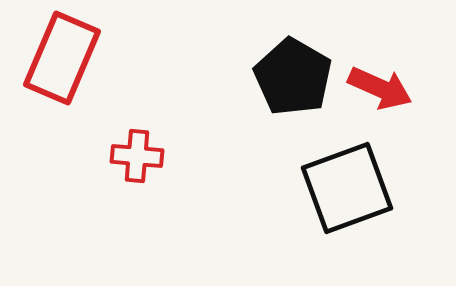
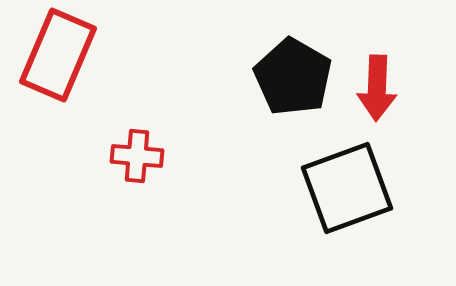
red rectangle: moved 4 px left, 3 px up
red arrow: moved 3 px left; rotated 68 degrees clockwise
